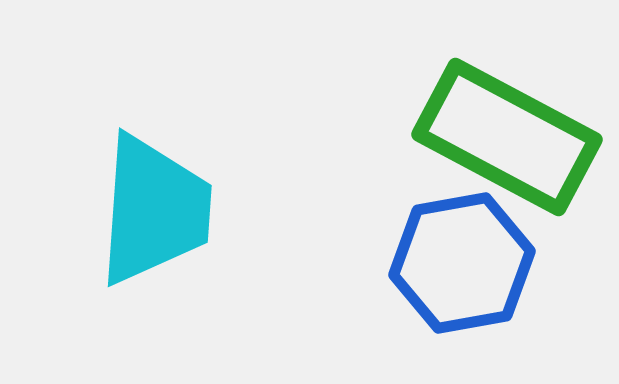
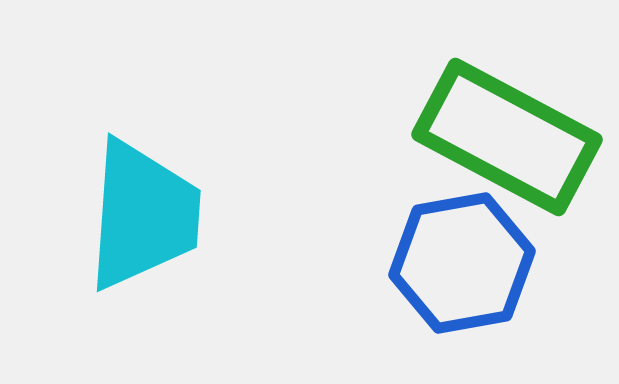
cyan trapezoid: moved 11 px left, 5 px down
